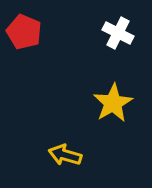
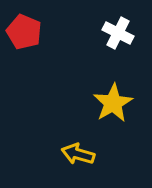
yellow arrow: moved 13 px right, 1 px up
